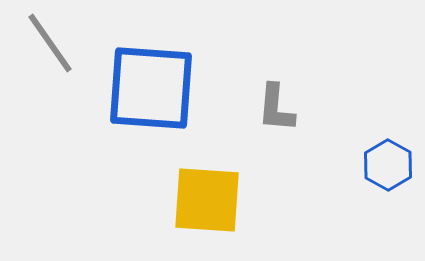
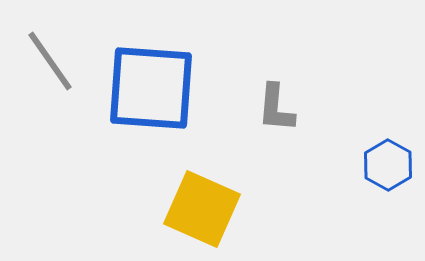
gray line: moved 18 px down
yellow square: moved 5 px left, 9 px down; rotated 20 degrees clockwise
